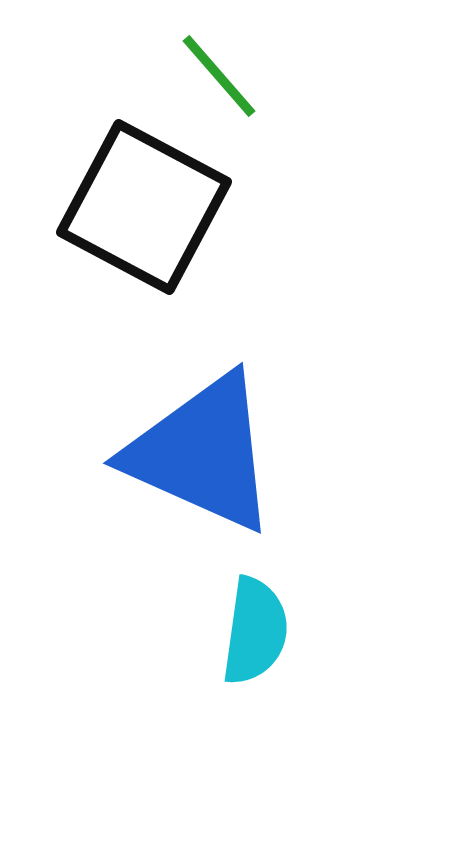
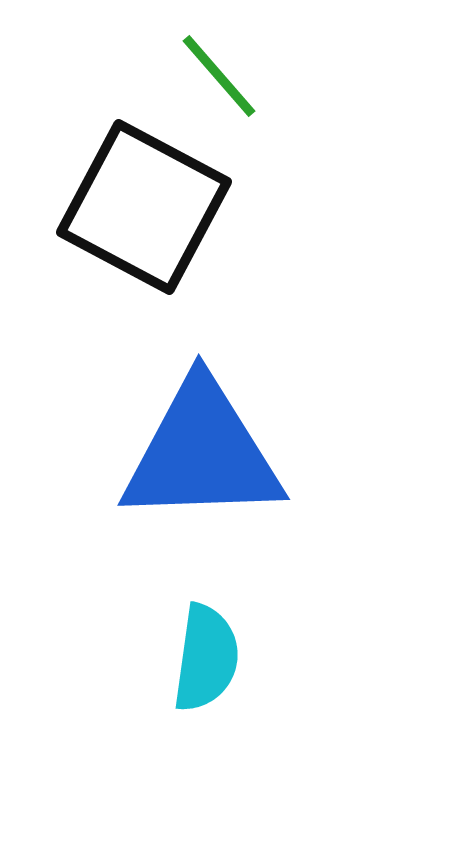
blue triangle: rotated 26 degrees counterclockwise
cyan semicircle: moved 49 px left, 27 px down
